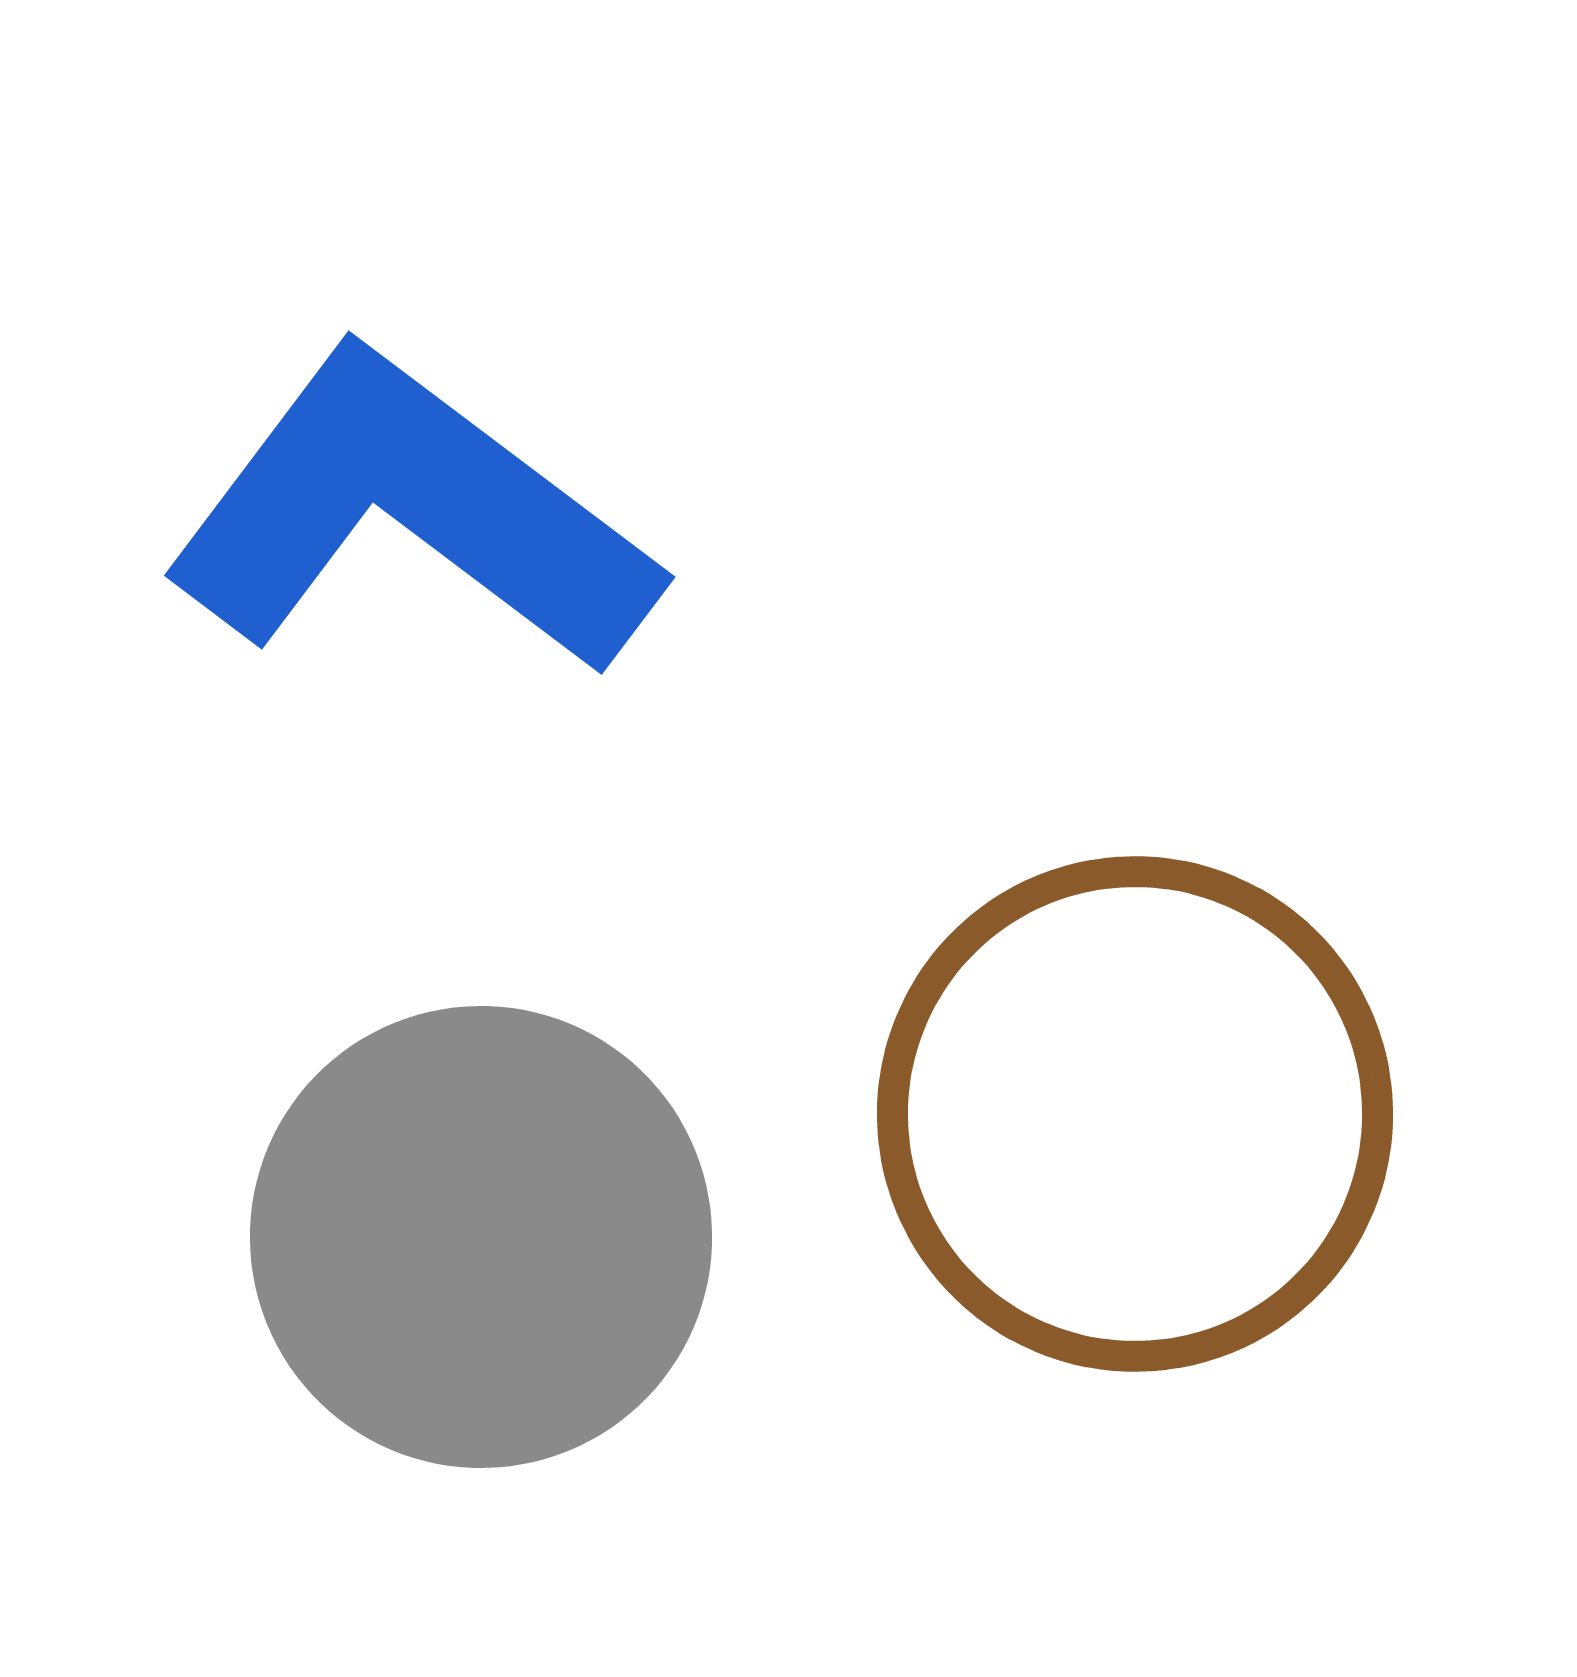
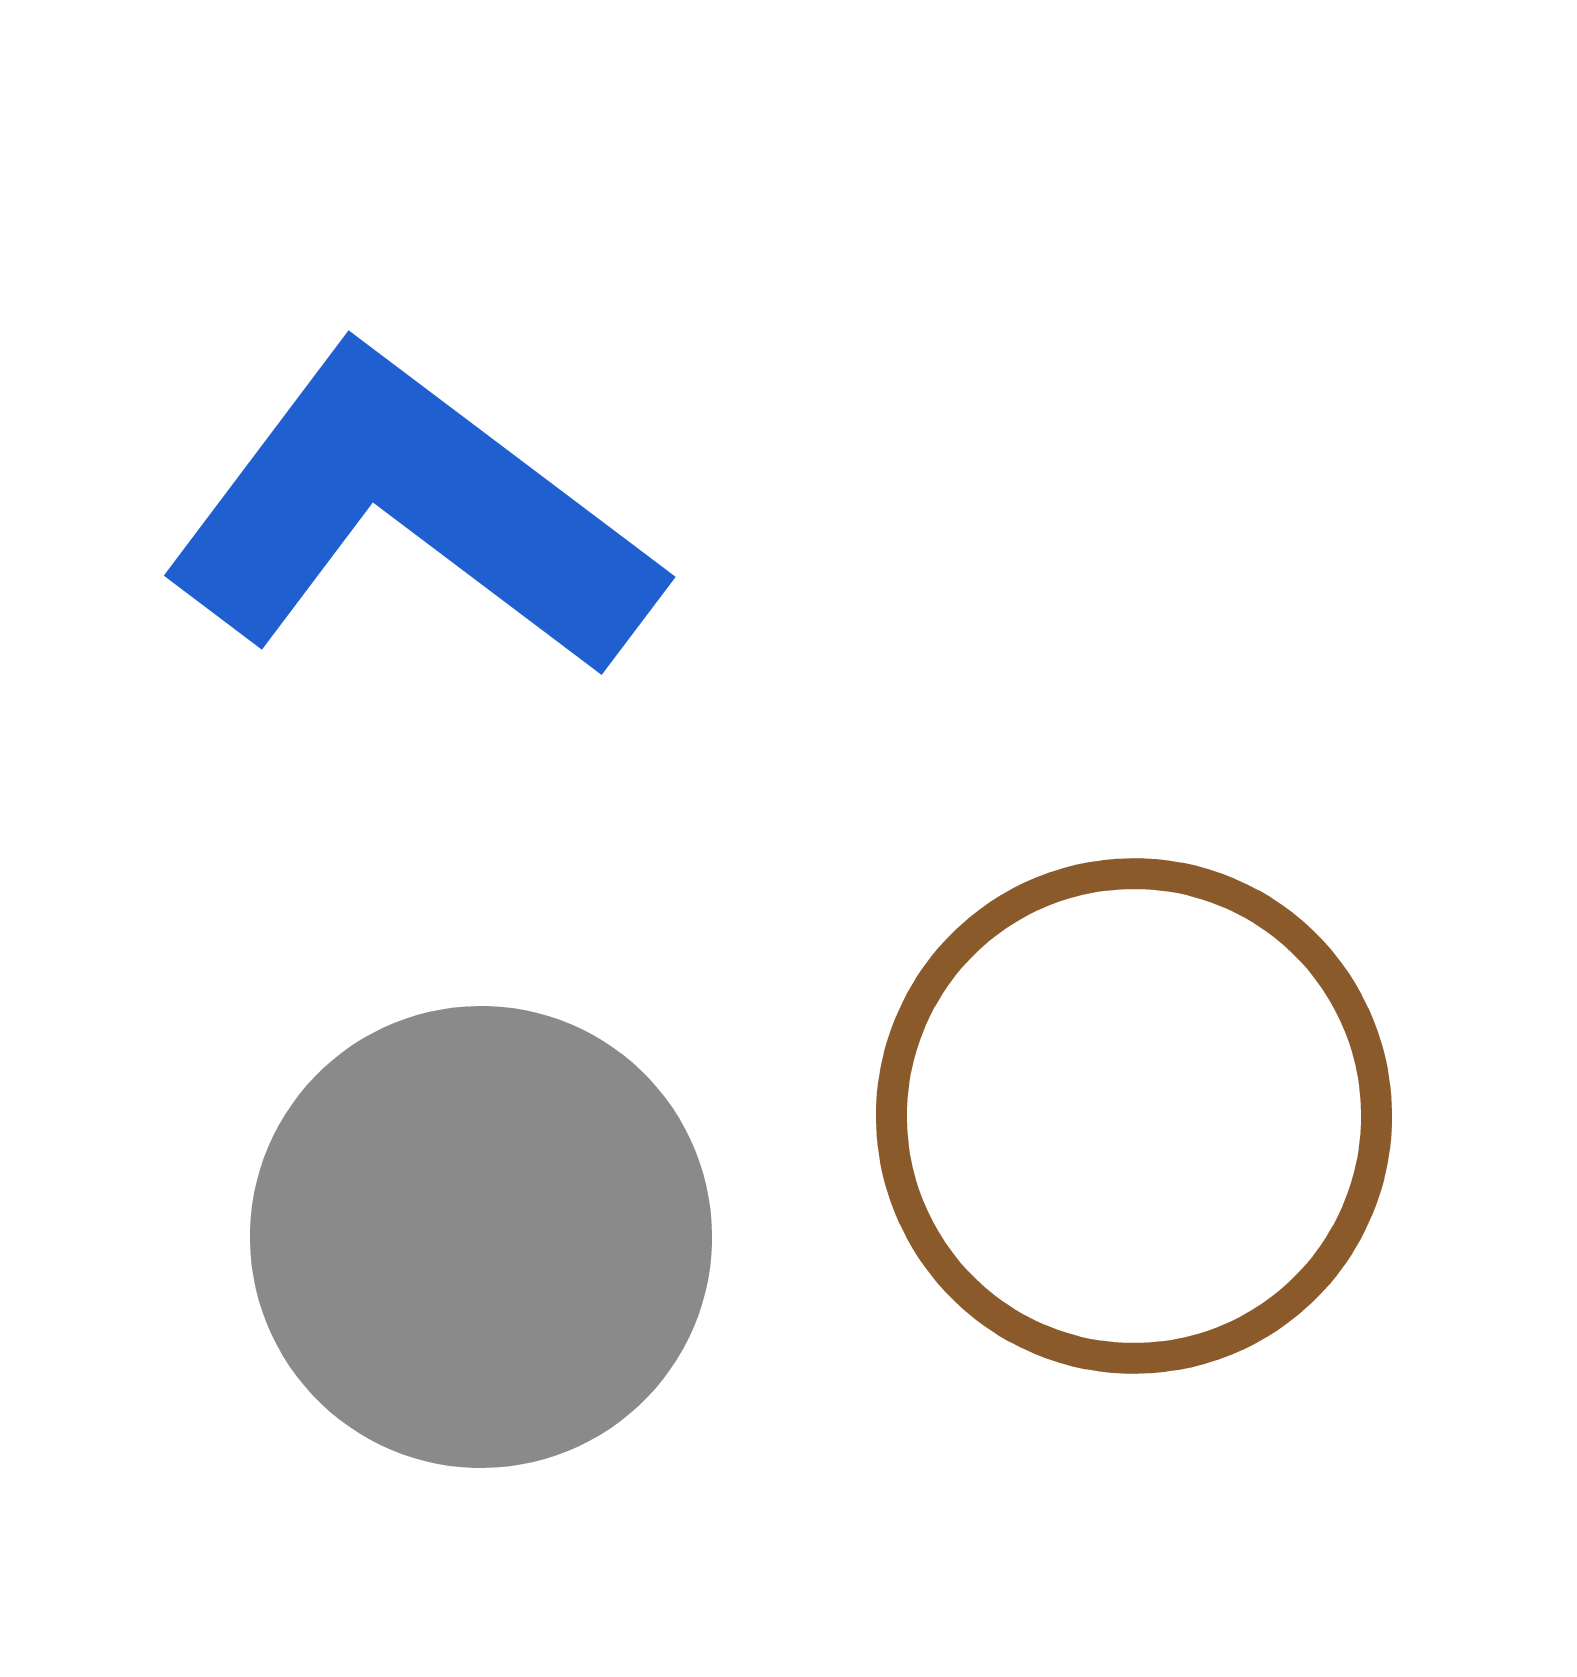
brown circle: moved 1 px left, 2 px down
